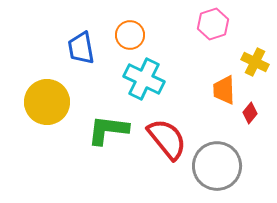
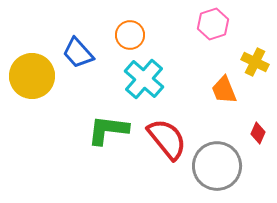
blue trapezoid: moved 3 px left, 5 px down; rotated 32 degrees counterclockwise
cyan cross: rotated 15 degrees clockwise
orange trapezoid: rotated 20 degrees counterclockwise
yellow circle: moved 15 px left, 26 px up
red diamond: moved 8 px right, 20 px down; rotated 15 degrees counterclockwise
